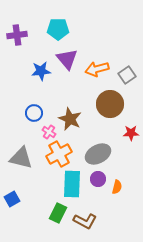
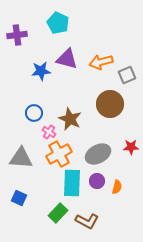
cyan pentagon: moved 6 px up; rotated 25 degrees clockwise
purple triangle: rotated 35 degrees counterclockwise
orange arrow: moved 4 px right, 7 px up
gray square: rotated 12 degrees clockwise
red star: moved 14 px down
gray triangle: rotated 10 degrees counterclockwise
purple circle: moved 1 px left, 2 px down
cyan rectangle: moved 1 px up
blue square: moved 7 px right, 1 px up; rotated 35 degrees counterclockwise
green rectangle: rotated 18 degrees clockwise
brown L-shape: moved 2 px right
